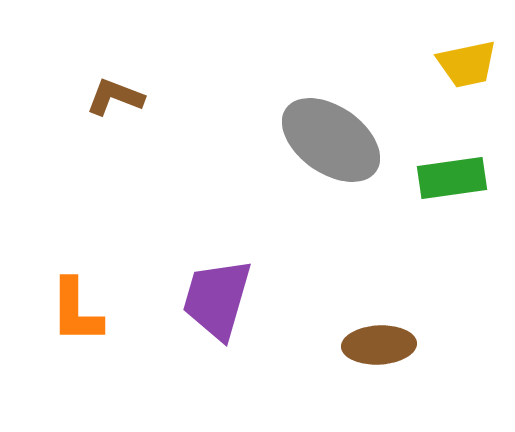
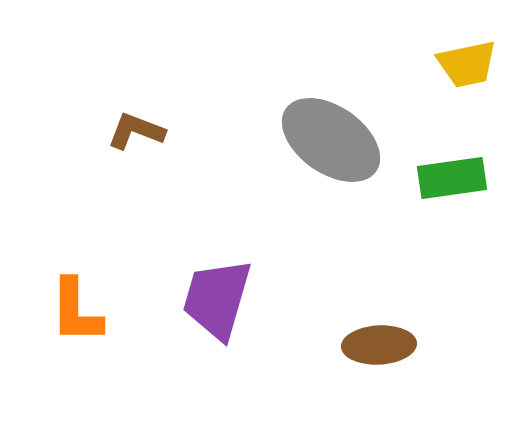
brown L-shape: moved 21 px right, 34 px down
